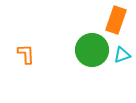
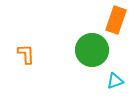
cyan triangle: moved 7 px left, 26 px down
